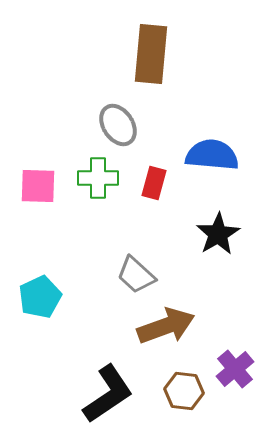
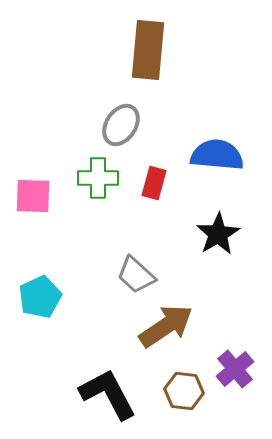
brown rectangle: moved 3 px left, 4 px up
gray ellipse: moved 3 px right; rotated 66 degrees clockwise
blue semicircle: moved 5 px right
pink square: moved 5 px left, 10 px down
brown arrow: rotated 14 degrees counterclockwise
black L-shape: rotated 84 degrees counterclockwise
